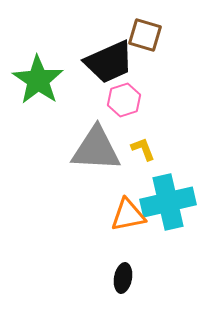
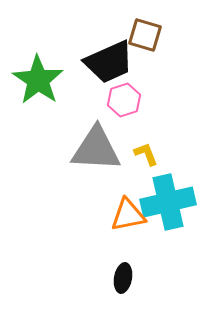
yellow L-shape: moved 3 px right, 5 px down
